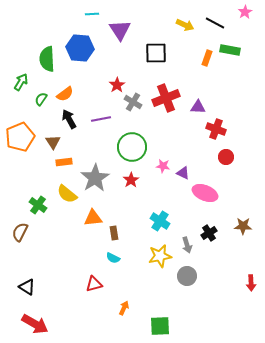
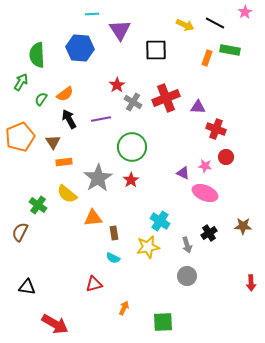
black square at (156, 53): moved 3 px up
green semicircle at (47, 59): moved 10 px left, 4 px up
pink star at (163, 166): moved 42 px right
gray star at (95, 178): moved 3 px right
yellow star at (160, 256): moved 12 px left, 9 px up
black triangle at (27, 287): rotated 24 degrees counterclockwise
red arrow at (35, 324): moved 20 px right
green square at (160, 326): moved 3 px right, 4 px up
